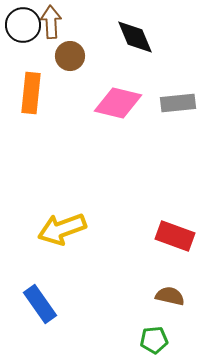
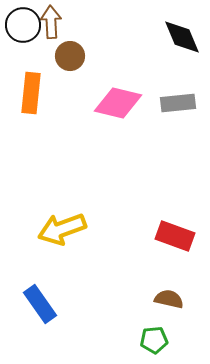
black diamond: moved 47 px right
brown semicircle: moved 1 px left, 3 px down
